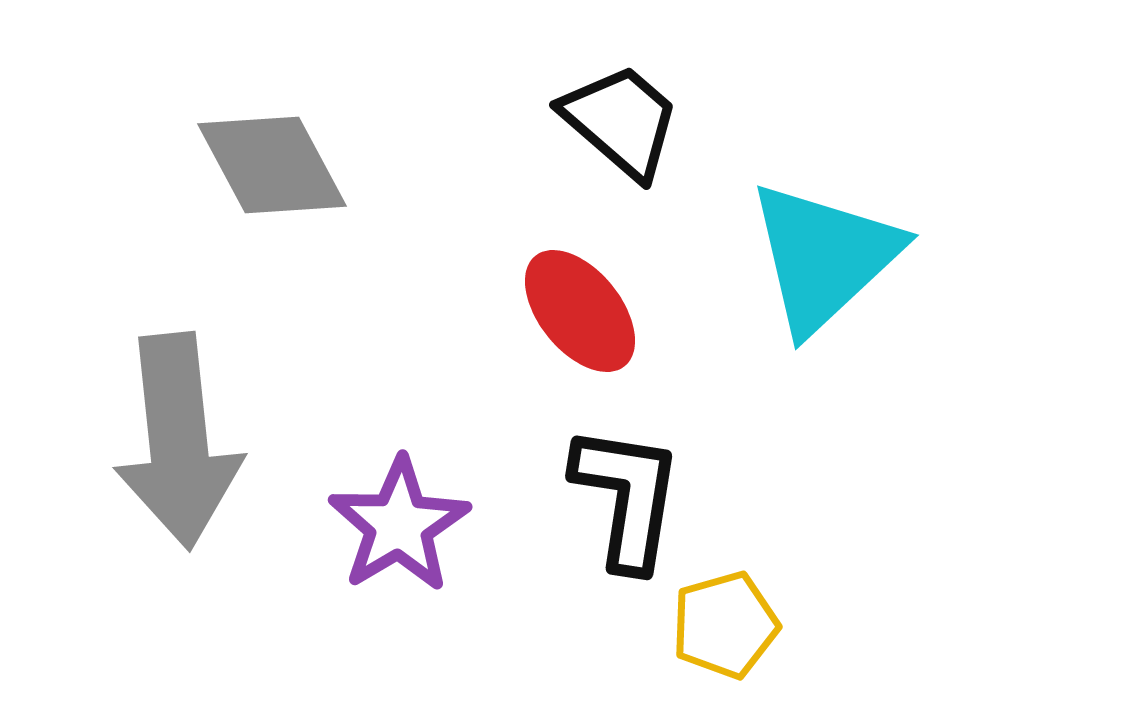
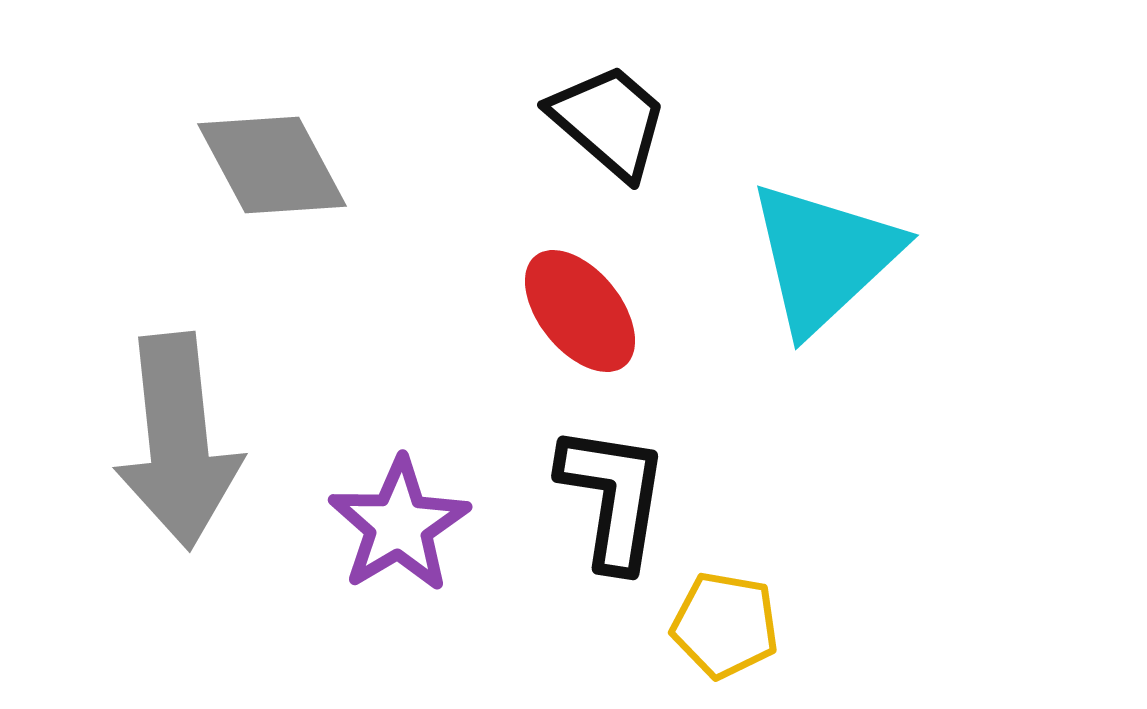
black trapezoid: moved 12 px left
black L-shape: moved 14 px left
yellow pentagon: rotated 26 degrees clockwise
